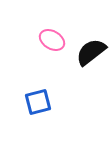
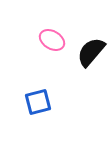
black semicircle: rotated 12 degrees counterclockwise
